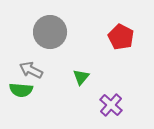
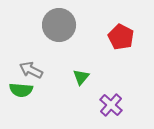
gray circle: moved 9 px right, 7 px up
